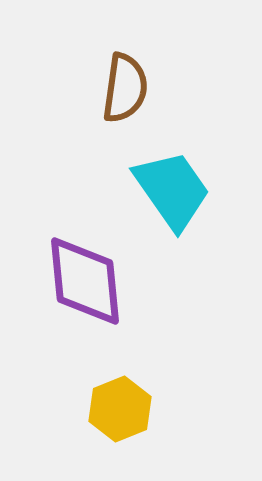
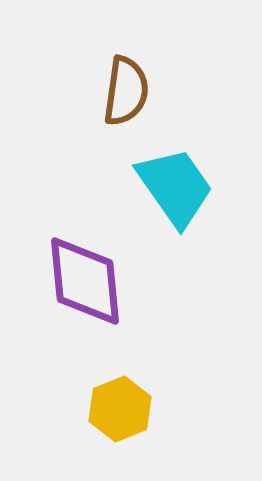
brown semicircle: moved 1 px right, 3 px down
cyan trapezoid: moved 3 px right, 3 px up
